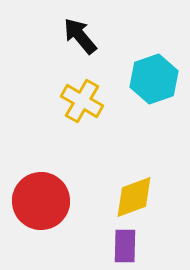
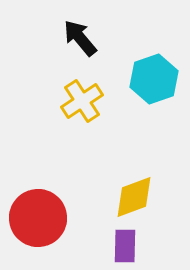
black arrow: moved 2 px down
yellow cross: rotated 27 degrees clockwise
red circle: moved 3 px left, 17 px down
